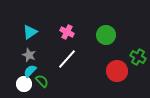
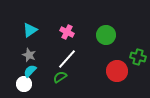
cyan triangle: moved 2 px up
green cross: rotated 14 degrees counterclockwise
green semicircle: moved 18 px right, 4 px up; rotated 80 degrees counterclockwise
